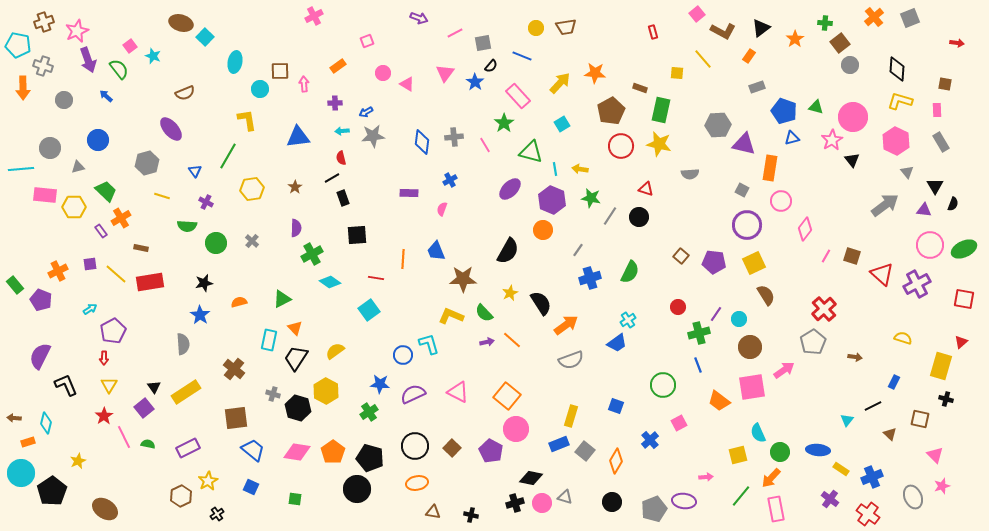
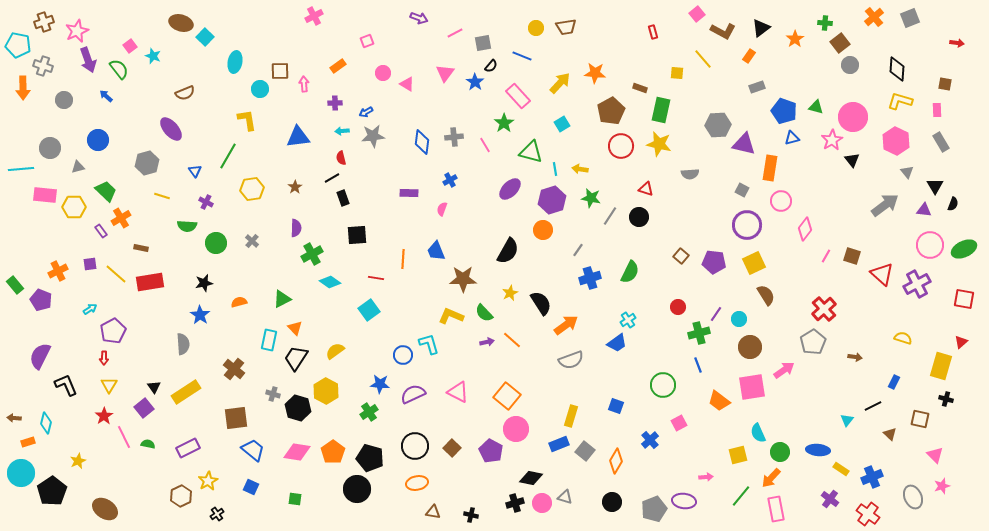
purple hexagon at (552, 200): rotated 20 degrees clockwise
